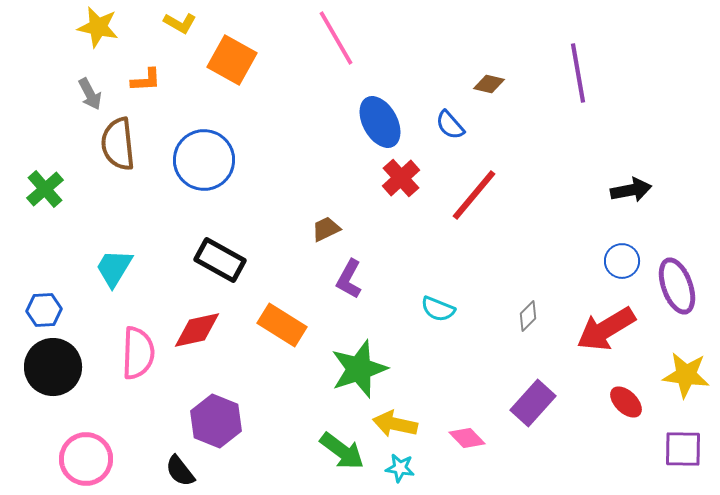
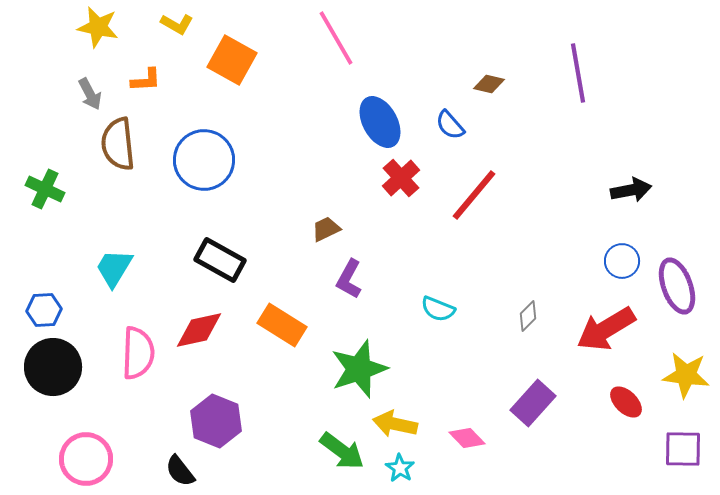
yellow L-shape at (180, 23): moved 3 px left, 1 px down
green cross at (45, 189): rotated 24 degrees counterclockwise
red diamond at (197, 330): moved 2 px right
cyan star at (400, 468): rotated 24 degrees clockwise
